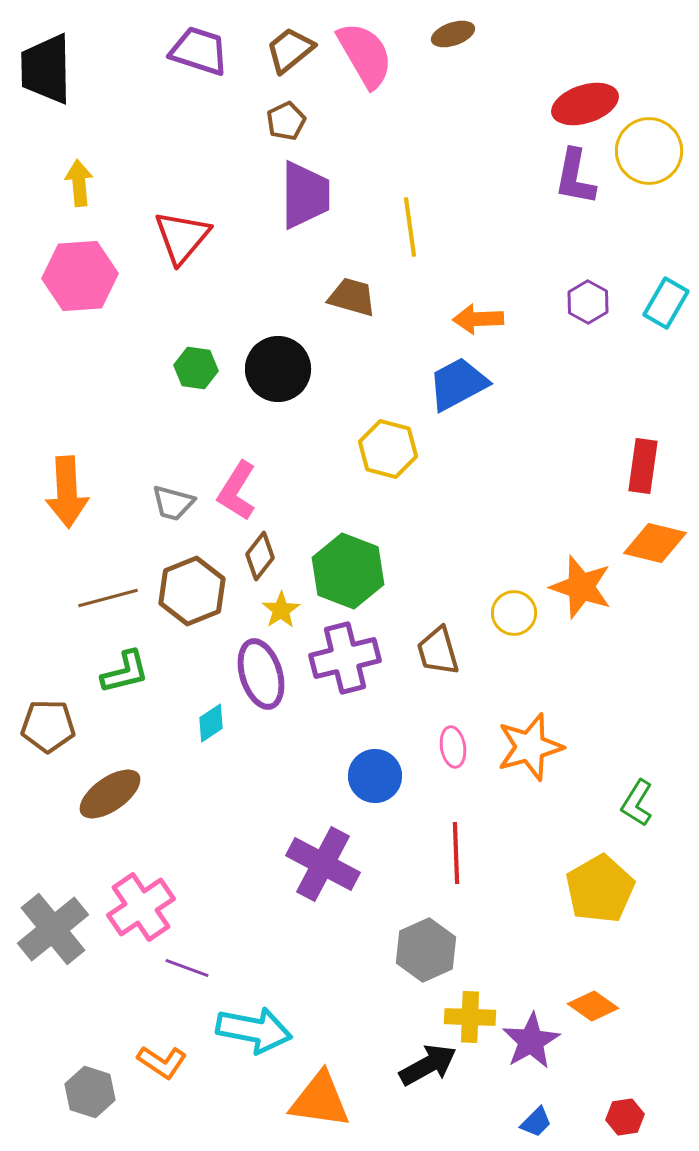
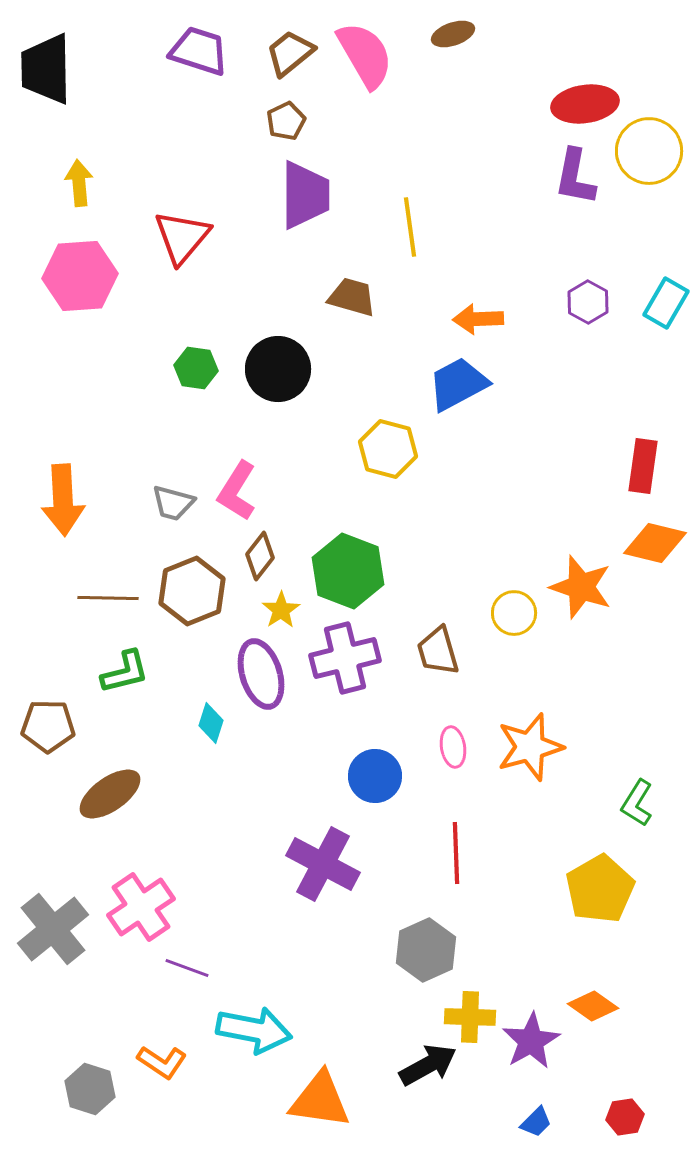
brown trapezoid at (290, 50): moved 3 px down
red ellipse at (585, 104): rotated 10 degrees clockwise
orange arrow at (67, 492): moved 4 px left, 8 px down
brown line at (108, 598): rotated 16 degrees clockwise
cyan diamond at (211, 723): rotated 39 degrees counterclockwise
gray hexagon at (90, 1092): moved 3 px up
